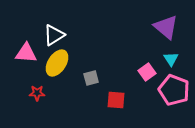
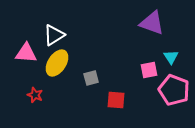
purple triangle: moved 14 px left, 4 px up; rotated 20 degrees counterclockwise
cyan triangle: moved 2 px up
pink square: moved 2 px right, 2 px up; rotated 24 degrees clockwise
red star: moved 2 px left, 2 px down; rotated 21 degrees clockwise
